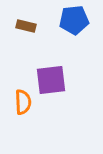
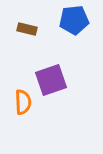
brown rectangle: moved 1 px right, 3 px down
purple square: rotated 12 degrees counterclockwise
